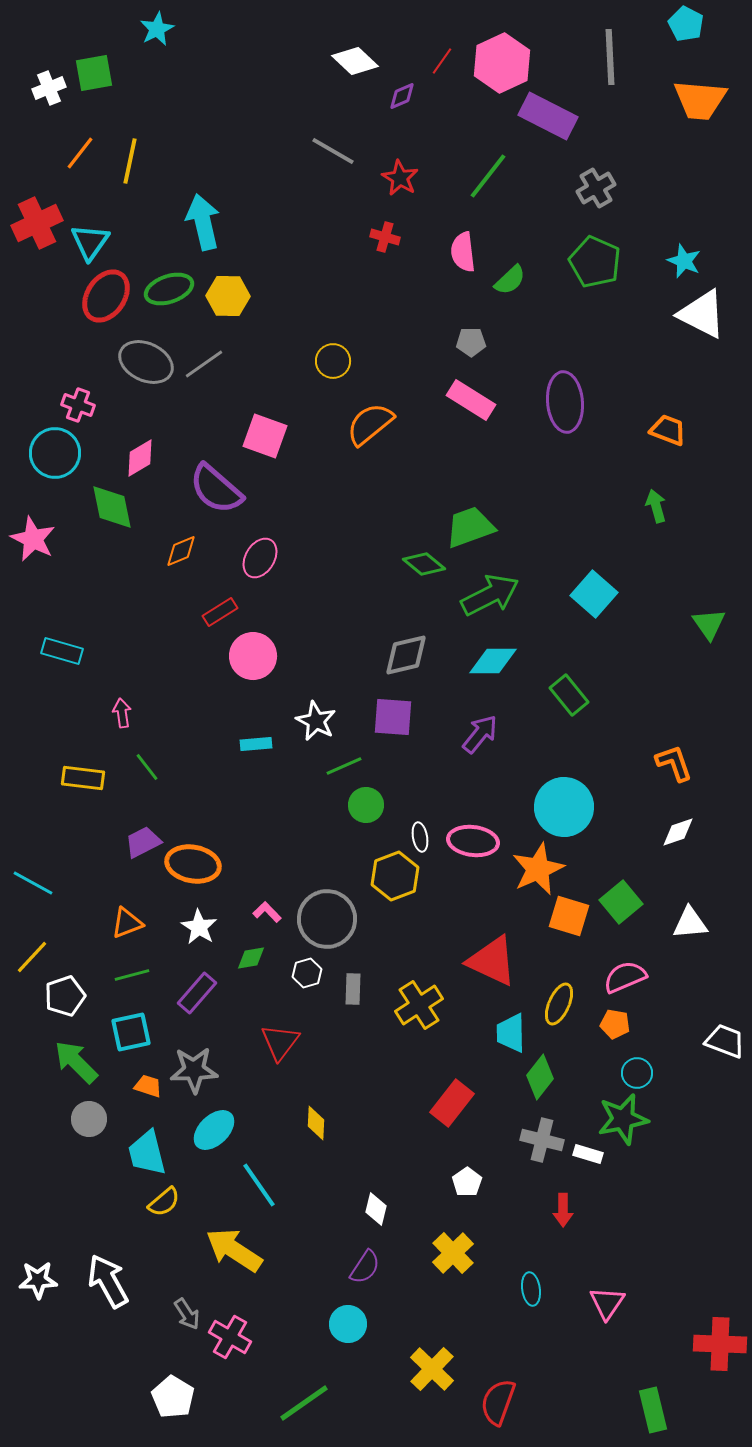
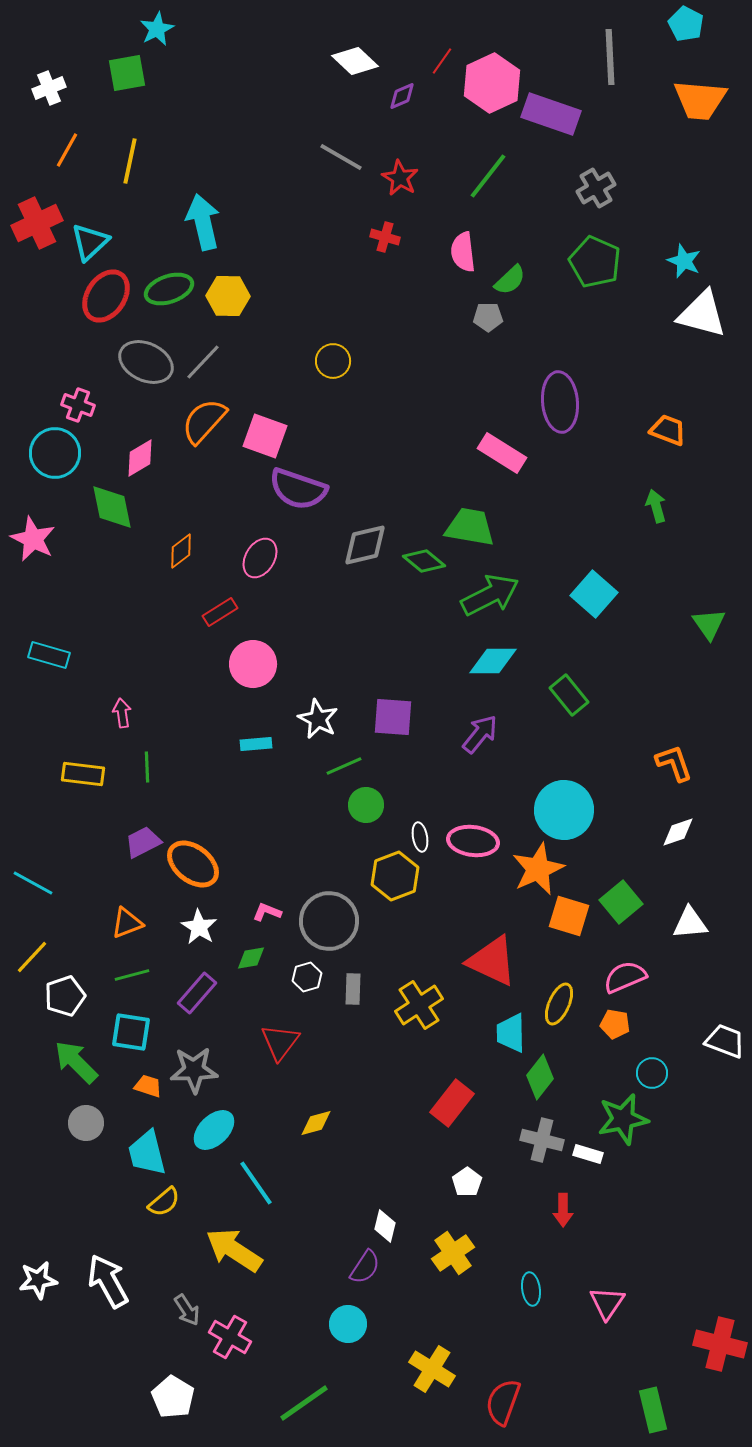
pink hexagon at (502, 63): moved 10 px left, 20 px down
green square at (94, 73): moved 33 px right
purple rectangle at (548, 116): moved 3 px right, 2 px up; rotated 8 degrees counterclockwise
gray line at (333, 151): moved 8 px right, 6 px down
orange line at (80, 153): moved 13 px left, 3 px up; rotated 9 degrees counterclockwise
cyan triangle at (90, 242): rotated 12 degrees clockwise
white triangle at (702, 314): rotated 12 degrees counterclockwise
gray pentagon at (471, 342): moved 17 px right, 25 px up
gray line at (204, 364): moved 1 px left, 2 px up; rotated 12 degrees counterclockwise
pink rectangle at (471, 400): moved 31 px right, 53 px down
purple ellipse at (565, 402): moved 5 px left
orange semicircle at (370, 424): moved 166 px left, 3 px up; rotated 9 degrees counterclockwise
purple semicircle at (216, 489): moved 82 px right; rotated 22 degrees counterclockwise
green trapezoid at (470, 527): rotated 30 degrees clockwise
orange diamond at (181, 551): rotated 15 degrees counterclockwise
green diamond at (424, 564): moved 3 px up
cyan rectangle at (62, 651): moved 13 px left, 4 px down
gray diamond at (406, 655): moved 41 px left, 110 px up
pink circle at (253, 656): moved 8 px down
white star at (316, 721): moved 2 px right, 2 px up
green line at (147, 767): rotated 36 degrees clockwise
yellow rectangle at (83, 778): moved 4 px up
cyan circle at (564, 807): moved 3 px down
orange ellipse at (193, 864): rotated 28 degrees clockwise
pink L-shape at (267, 912): rotated 24 degrees counterclockwise
gray circle at (327, 919): moved 2 px right, 2 px down
white hexagon at (307, 973): moved 4 px down
cyan square at (131, 1032): rotated 21 degrees clockwise
cyan circle at (637, 1073): moved 15 px right
gray circle at (89, 1119): moved 3 px left, 4 px down
yellow diamond at (316, 1123): rotated 72 degrees clockwise
cyan line at (259, 1185): moved 3 px left, 2 px up
white diamond at (376, 1209): moved 9 px right, 17 px down
yellow cross at (453, 1253): rotated 9 degrees clockwise
white star at (38, 1280): rotated 6 degrees counterclockwise
gray arrow at (187, 1314): moved 4 px up
red cross at (720, 1344): rotated 12 degrees clockwise
yellow cross at (432, 1369): rotated 12 degrees counterclockwise
red semicircle at (498, 1402): moved 5 px right
